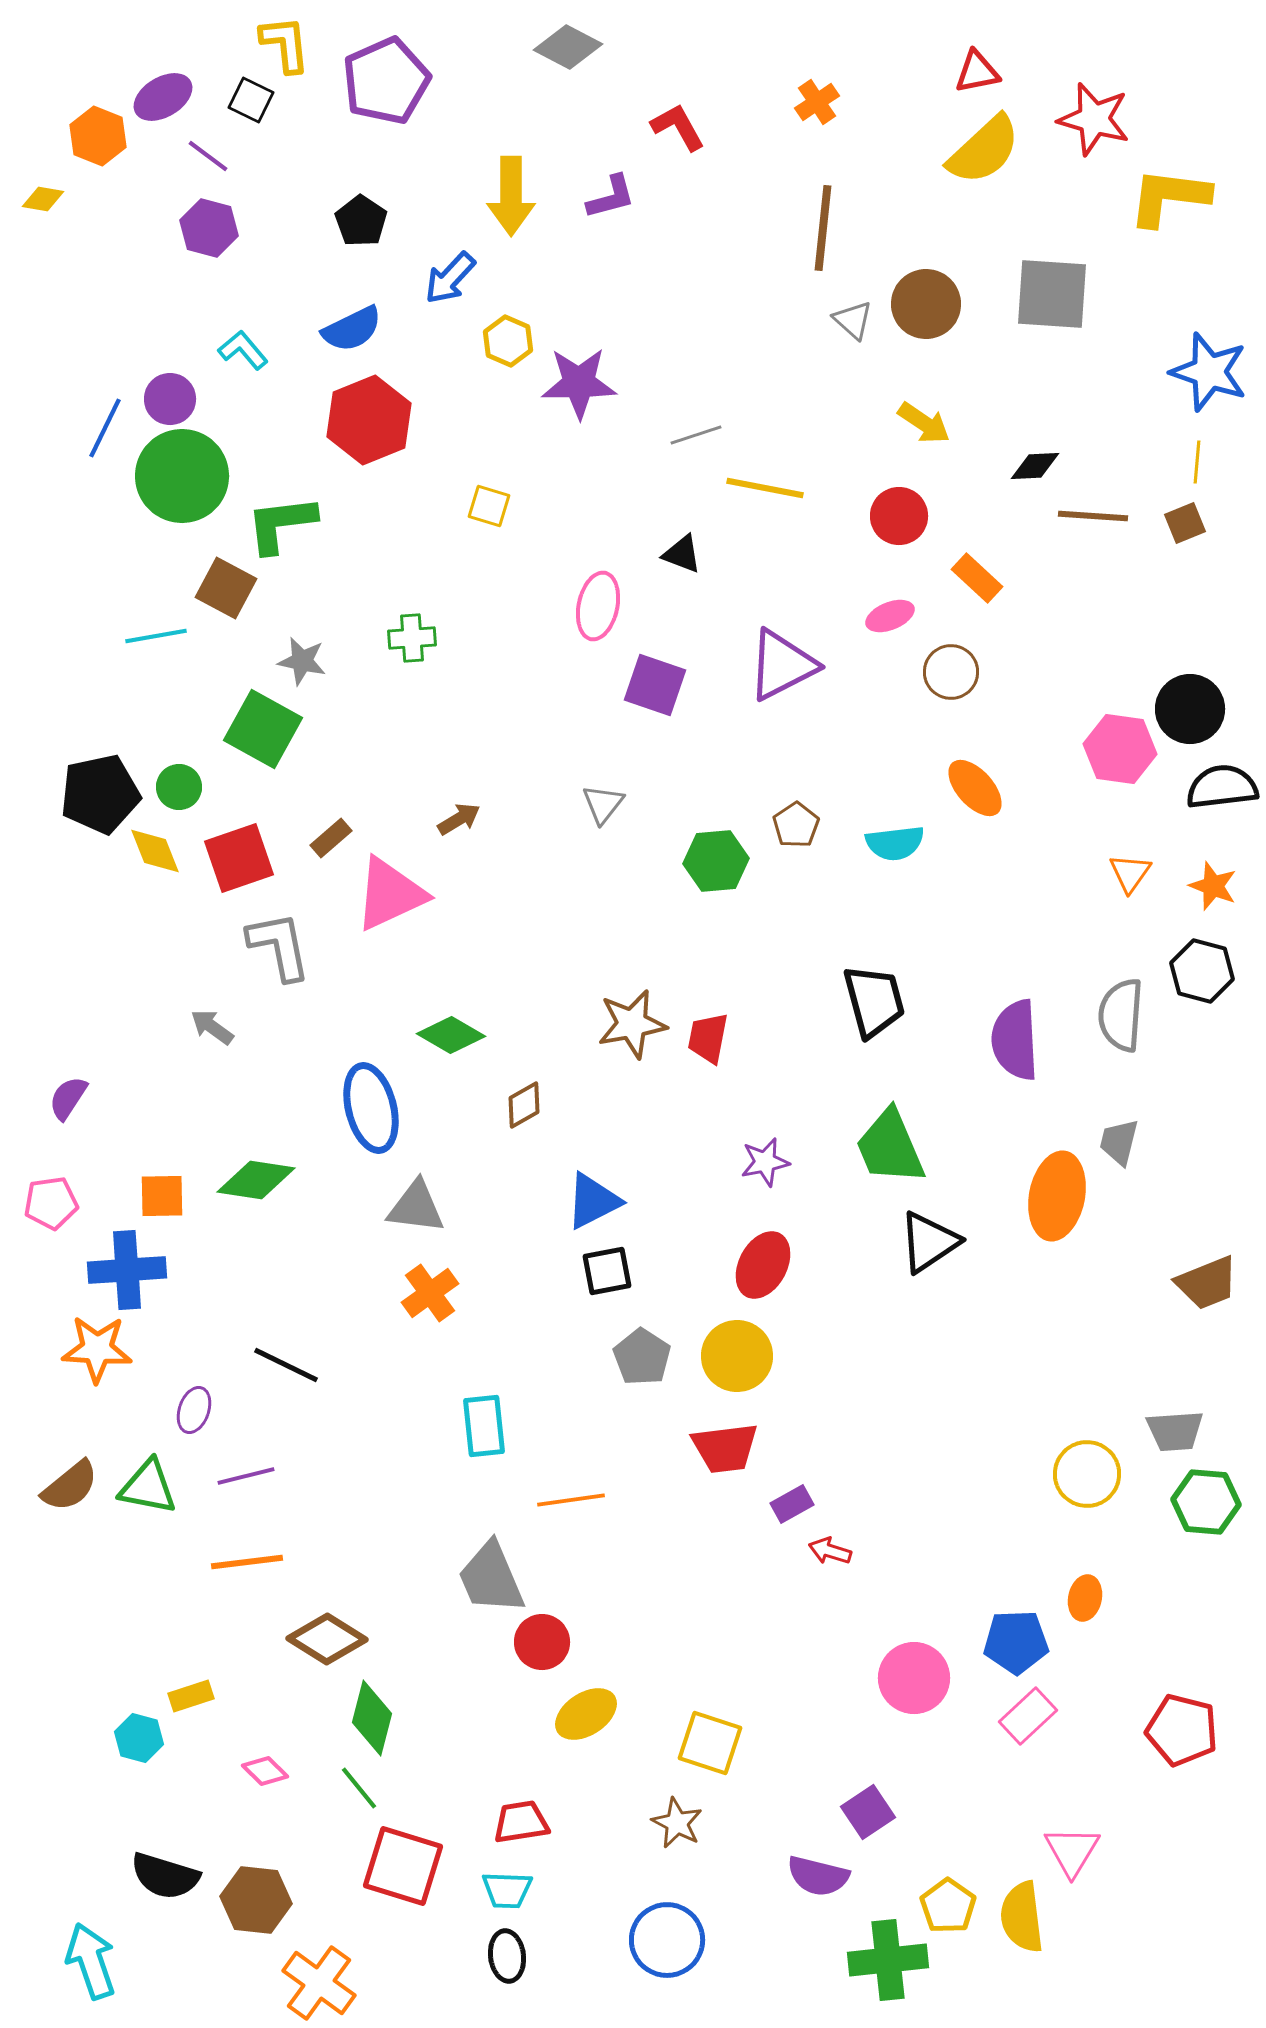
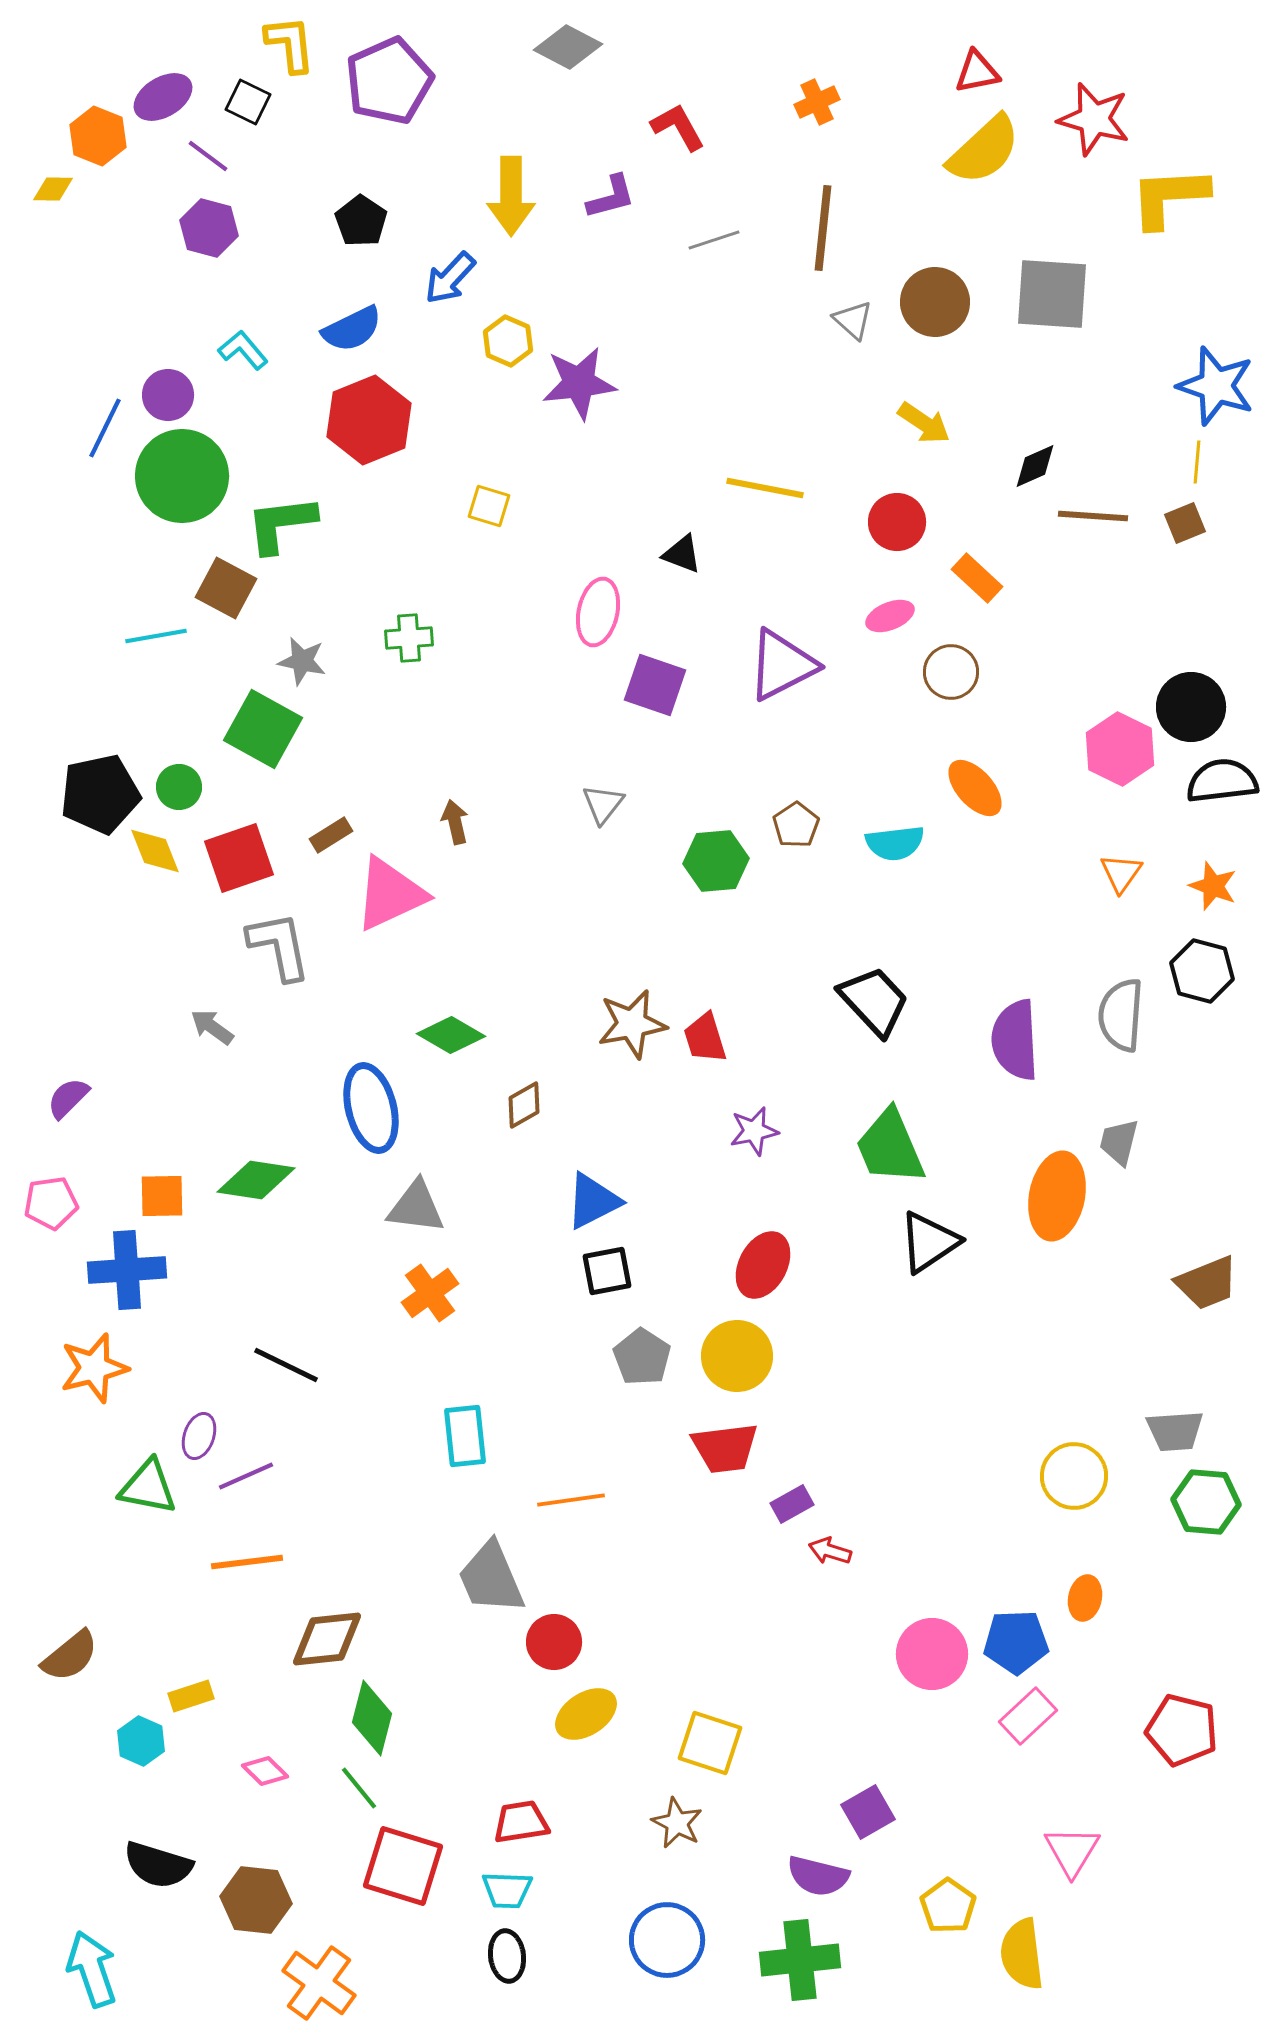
yellow L-shape at (285, 44): moved 5 px right
purple pentagon at (386, 81): moved 3 px right
black square at (251, 100): moved 3 px left, 2 px down
orange cross at (817, 102): rotated 9 degrees clockwise
yellow L-shape at (1169, 197): rotated 10 degrees counterclockwise
yellow diamond at (43, 199): moved 10 px right, 10 px up; rotated 9 degrees counterclockwise
brown circle at (926, 304): moved 9 px right, 2 px up
blue star at (1209, 372): moved 7 px right, 14 px down
purple star at (579, 383): rotated 6 degrees counterclockwise
purple circle at (170, 399): moved 2 px left, 4 px up
gray line at (696, 435): moved 18 px right, 195 px up
black diamond at (1035, 466): rotated 21 degrees counterclockwise
red circle at (899, 516): moved 2 px left, 6 px down
pink ellipse at (598, 606): moved 6 px down
green cross at (412, 638): moved 3 px left
black circle at (1190, 709): moved 1 px right, 2 px up
pink hexagon at (1120, 749): rotated 18 degrees clockwise
black semicircle at (1222, 787): moved 6 px up
brown arrow at (459, 819): moved 4 px left, 3 px down; rotated 72 degrees counterclockwise
brown rectangle at (331, 838): moved 3 px up; rotated 9 degrees clockwise
orange triangle at (1130, 873): moved 9 px left
black trapezoid at (874, 1001): rotated 28 degrees counterclockwise
red trapezoid at (708, 1038): moved 3 px left; rotated 28 degrees counterclockwise
purple semicircle at (68, 1098): rotated 12 degrees clockwise
purple star at (765, 1162): moved 11 px left, 31 px up
orange star at (97, 1349): moved 3 px left, 19 px down; rotated 18 degrees counterclockwise
purple ellipse at (194, 1410): moved 5 px right, 26 px down
cyan rectangle at (484, 1426): moved 19 px left, 10 px down
yellow circle at (1087, 1474): moved 13 px left, 2 px down
purple line at (246, 1476): rotated 10 degrees counterclockwise
brown semicircle at (70, 1486): moved 170 px down
brown diamond at (327, 1639): rotated 38 degrees counterclockwise
red circle at (542, 1642): moved 12 px right
pink circle at (914, 1678): moved 18 px right, 24 px up
cyan hexagon at (139, 1738): moved 2 px right, 3 px down; rotated 9 degrees clockwise
purple square at (868, 1812): rotated 4 degrees clockwise
black semicircle at (165, 1876): moved 7 px left, 11 px up
yellow semicircle at (1022, 1917): moved 37 px down
green cross at (888, 1960): moved 88 px left
cyan arrow at (91, 1961): moved 1 px right, 8 px down
